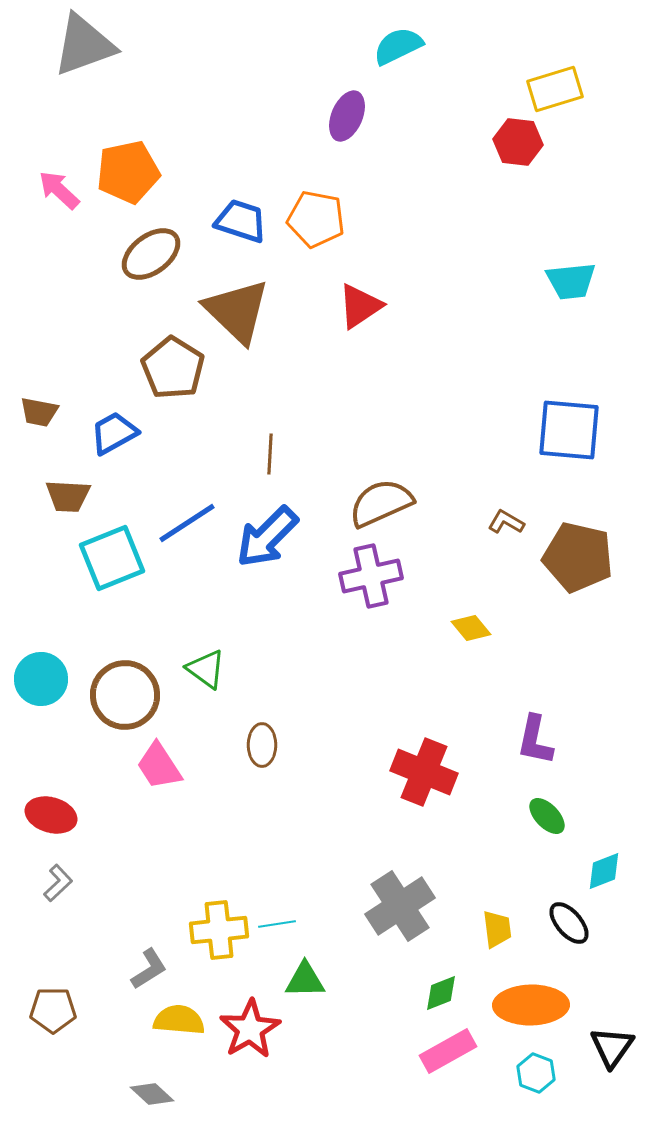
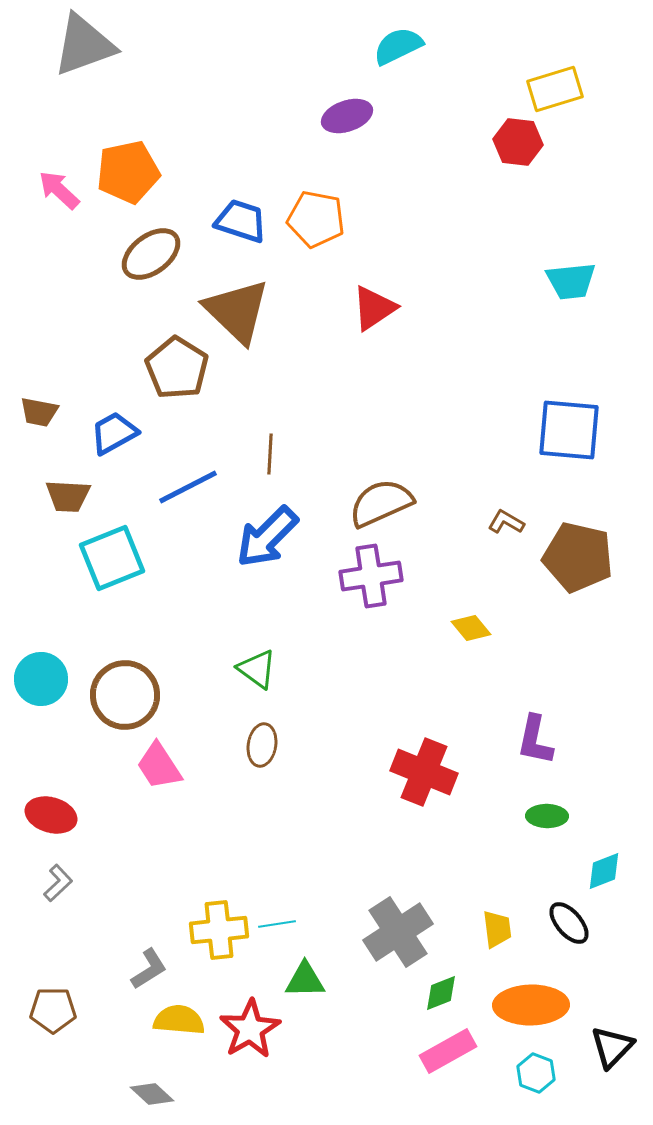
purple ellipse at (347, 116): rotated 48 degrees clockwise
red triangle at (360, 306): moved 14 px right, 2 px down
brown pentagon at (173, 368): moved 4 px right
blue line at (187, 523): moved 1 px right, 36 px up; rotated 6 degrees clockwise
purple cross at (371, 576): rotated 4 degrees clockwise
green triangle at (206, 669): moved 51 px right
brown ellipse at (262, 745): rotated 9 degrees clockwise
green ellipse at (547, 816): rotated 45 degrees counterclockwise
gray cross at (400, 906): moved 2 px left, 26 px down
black triangle at (612, 1047): rotated 9 degrees clockwise
